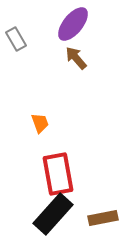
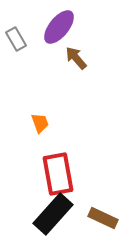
purple ellipse: moved 14 px left, 3 px down
brown rectangle: rotated 36 degrees clockwise
